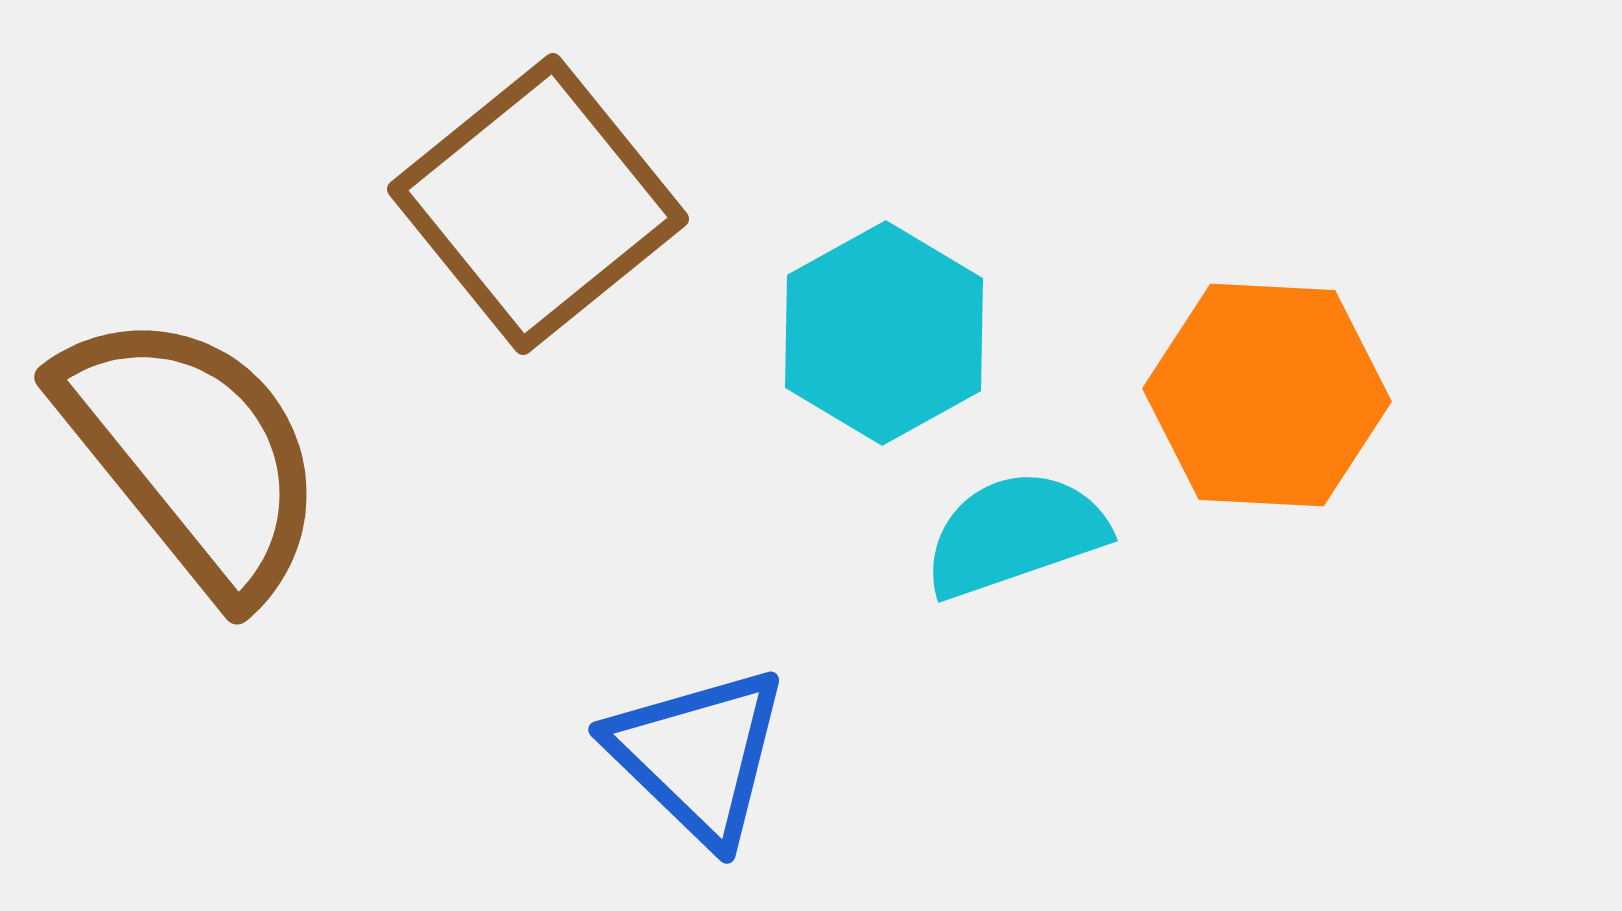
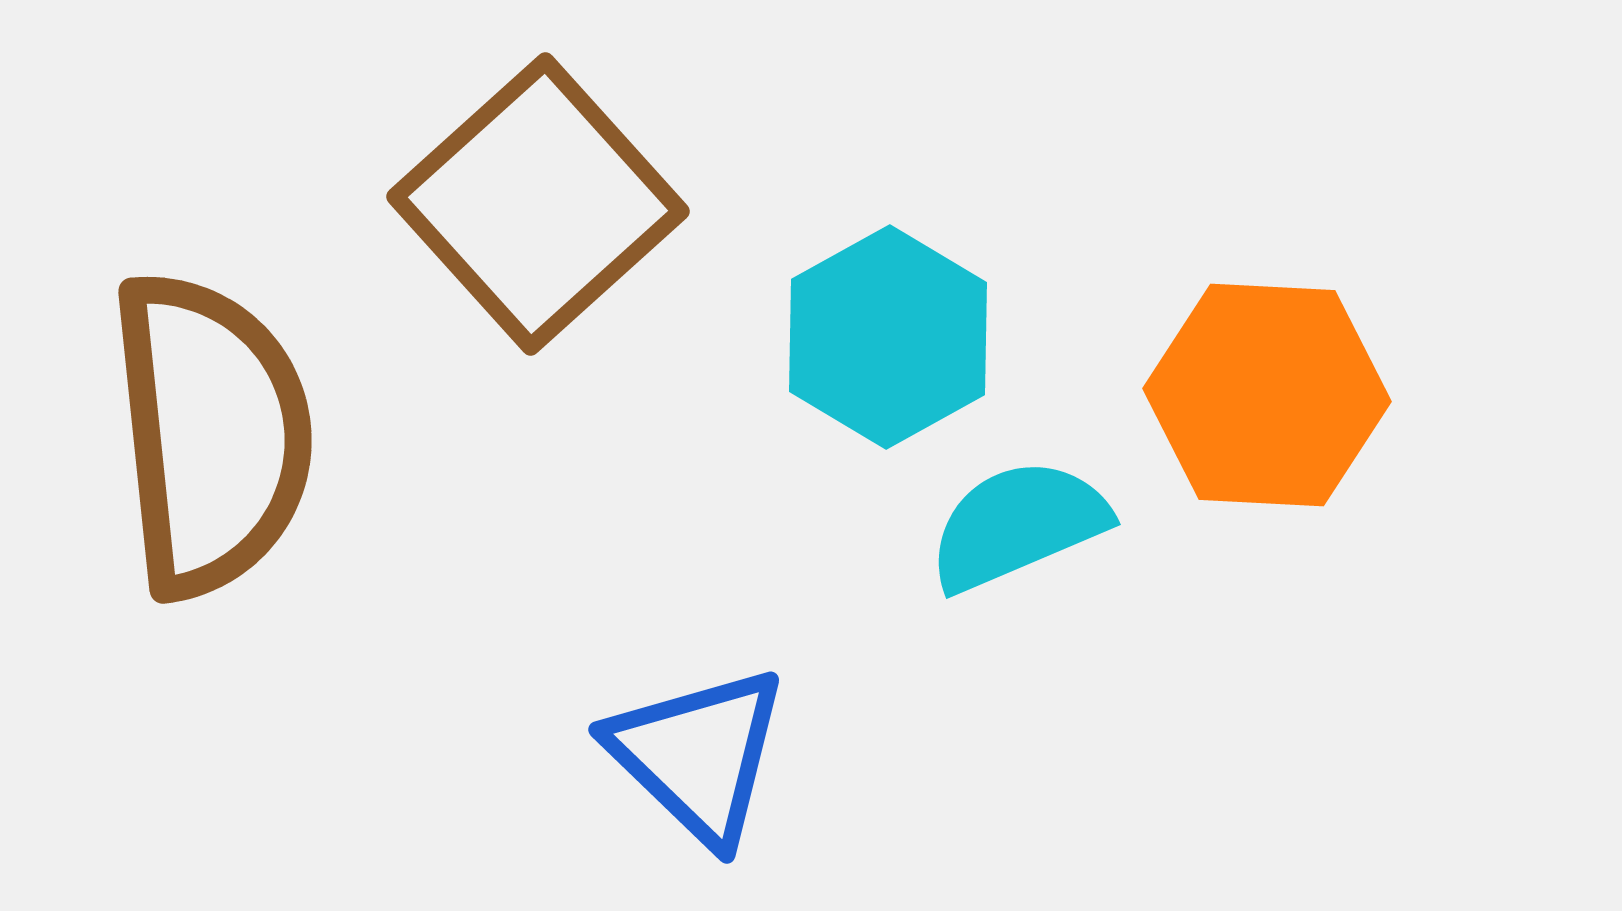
brown square: rotated 3 degrees counterclockwise
cyan hexagon: moved 4 px right, 4 px down
brown semicircle: moved 19 px right, 20 px up; rotated 33 degrees clockwise
cyan semicircle: moved 3 px right, 9 px up; rotated 4 degrees counterclockwise
